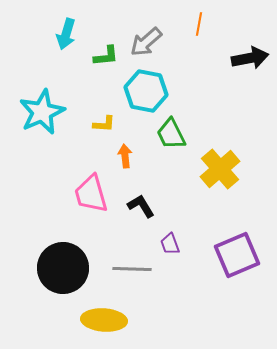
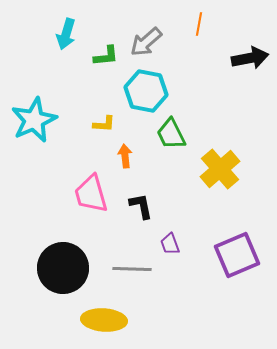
cyan star: moved 8 px left, 8 px down
black L-shape: rotated 20 degrees clockwise
